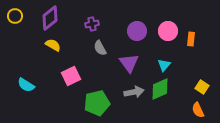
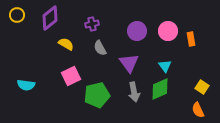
yellow circle: moved 2 px right, 1 px up
orange rectangle: rotated 16 degrees counterclockwise
yellow semicircle: moved 13 px right, 1 px up
cyan triangle: moved 1 px right, 1 px down; rotated 16 degrees counterclockwise
cyan semicircle: rotated 24 degrees counterclockwise
gray arrow: rotated 90 degrees clockwise
green pentagon: moved 8 px up
